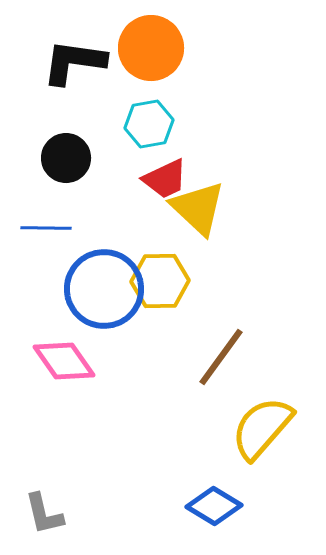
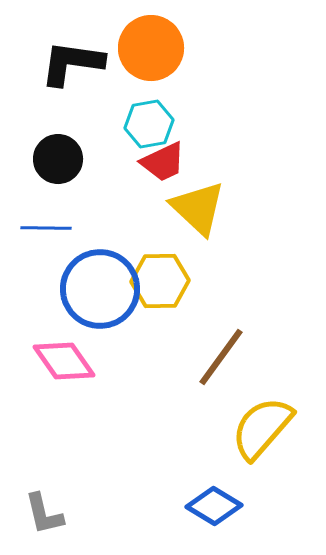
black L-shape: moved 2 px left, 1 px down
black circle: moved 8 px left, 1 px down
red trapezoid: moved 2 px left, 17 px up
blue circle: moved 4 px left
